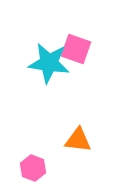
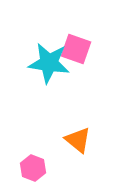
orange triangle: rotated 32 degrees clockwise
